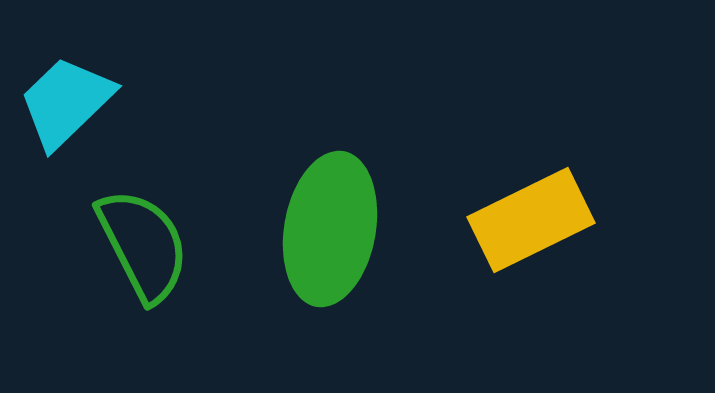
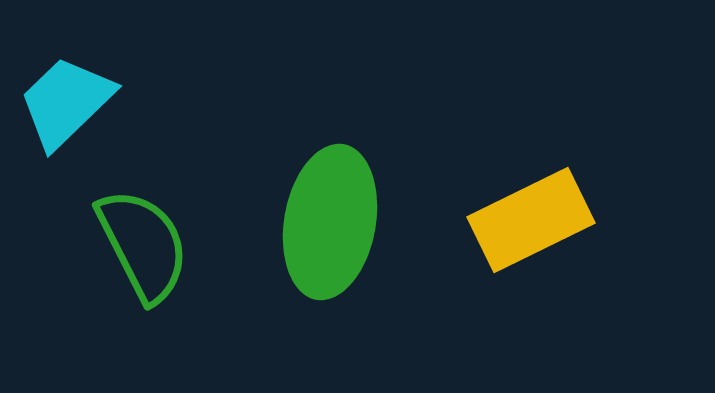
green ellipse: moved 7 px up
